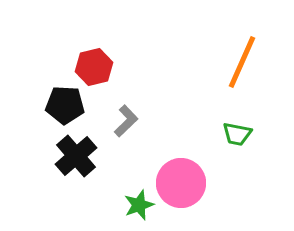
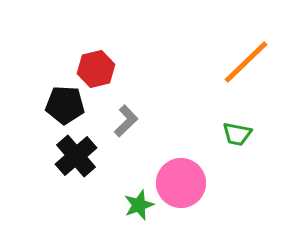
orange line: moved 4 px right; rotated 22 degrees clockwise
red hexagon: moved 2 px right, 2 px down
